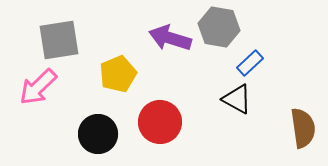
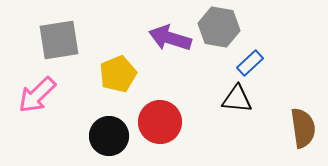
pink arrow: moved 1 px left, 8 px down
black triangle: rotated 24 degrees counterclockwise
black circle: moved 11 px right, 2 px down
